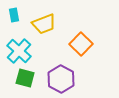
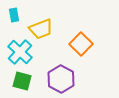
yellow trapezoid: moved 3 px left, 5 px down
cyan cross: moved 1 px right, 1 px down
green square: moved 3 px left, 3 px down
